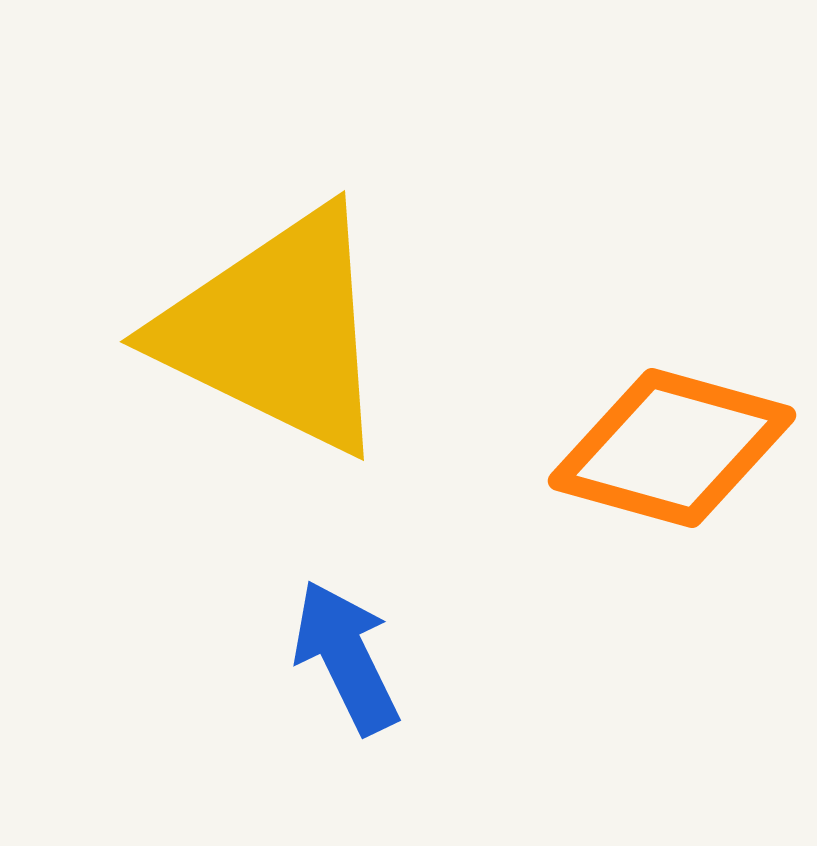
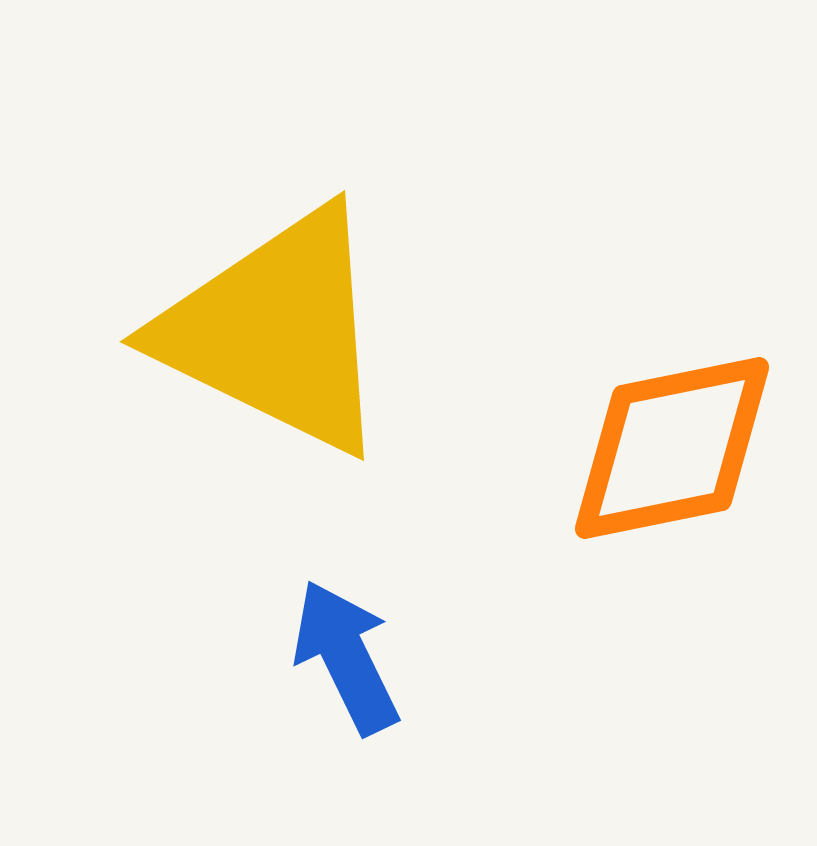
orange diamond: rotated 27 degrees counterclockwise
